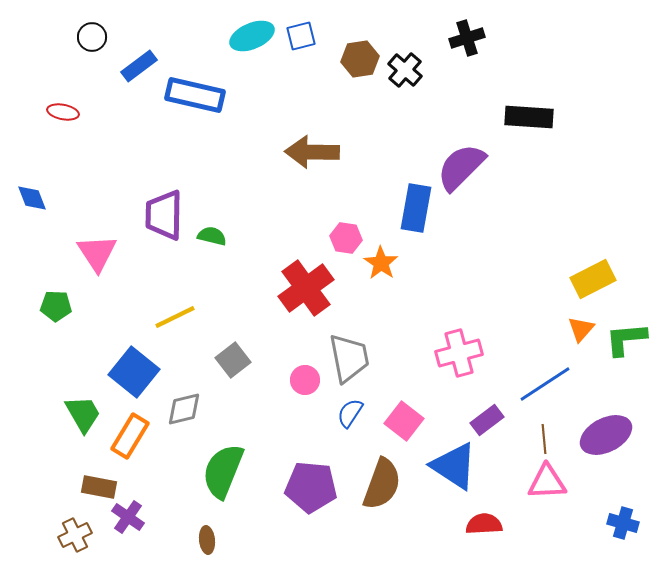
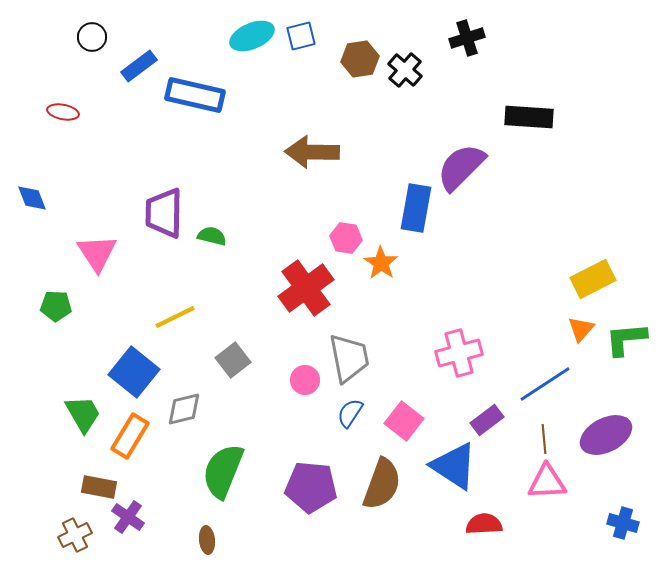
purple trapezoid at (164, 215): moved 2 px up
